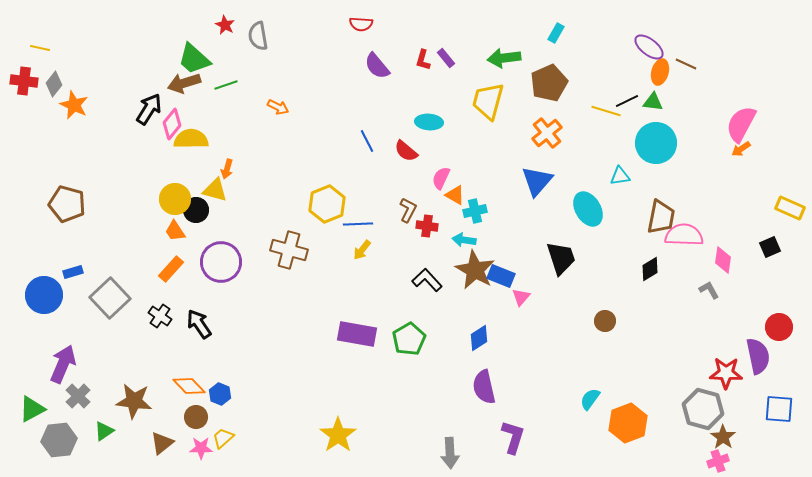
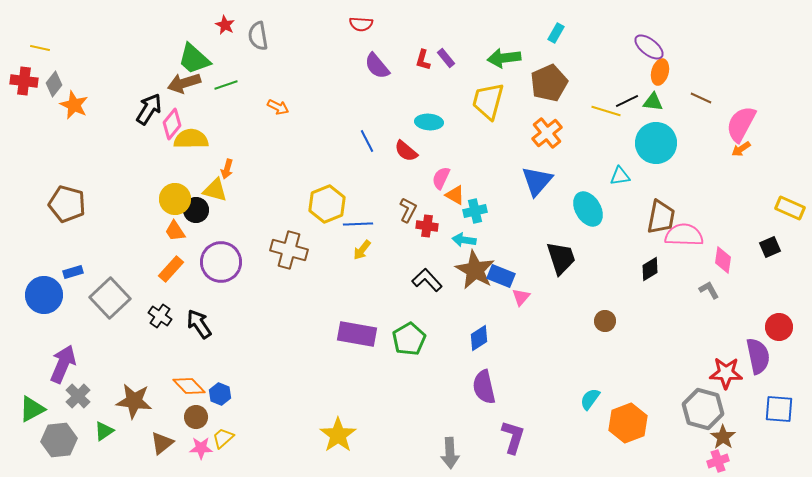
brown line at (686, 64): moved 15 px right, 34 px down
